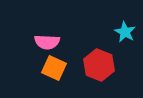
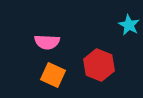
cyan star: moved 4 px right, 7 px up
orange square: moved 1 px left, 7 px down
